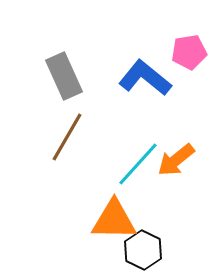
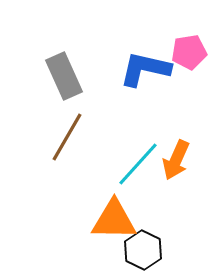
blue L-shape: moved 9 px up; rotated 26 degrees counterclockwise
orange arrow: rotated 27 degrees counterclockwise
